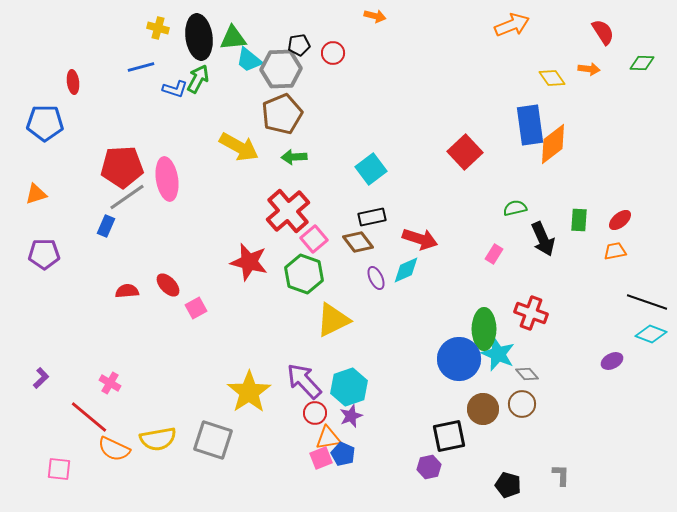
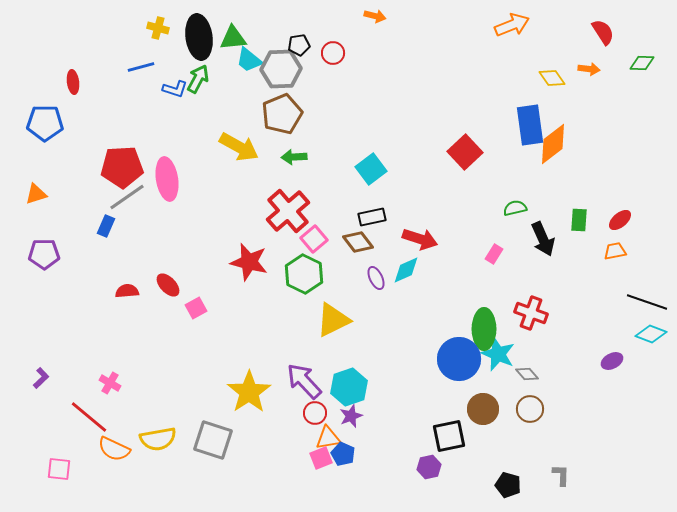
green hexagon at (304, 274): rotated 6 degrees clockwise
brown circle at (522, 404): moved 8 px right, 5 px down
